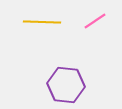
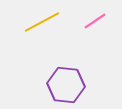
yellow line: rotated 30 degrees counterclockwise
